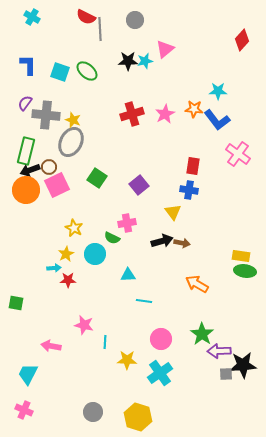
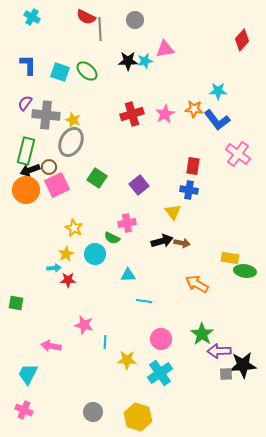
pink triangle at (165, 49): rotated 30 degrees clockwise
yellow rectangle at (241, 256): moved 11 px left, 2 px down
